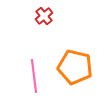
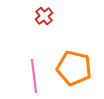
orange pentagon: moved 1 px left, 1 px down
